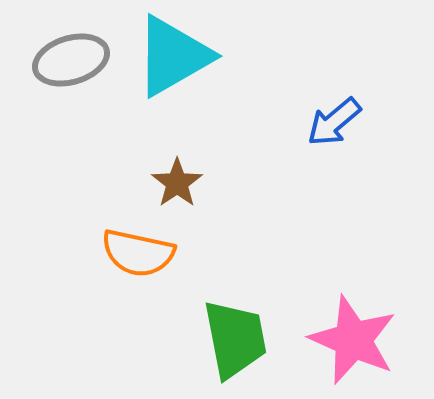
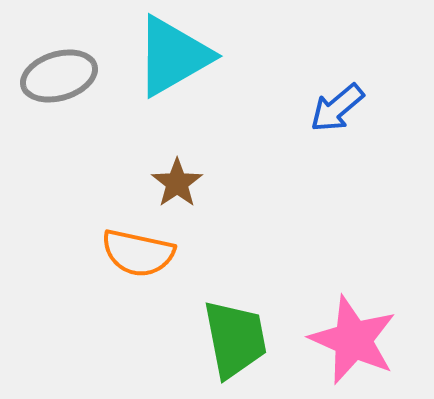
gray ellipse: moved 12 px left, 16 px down
blue arrow: moved 3 px right, 14 px up
